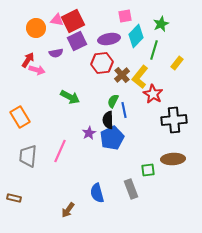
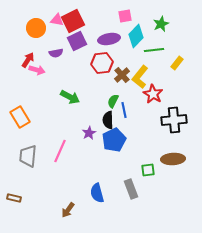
green line: rotated 66 degrees clockwise
blue pentagon: moved 2 px right, 2 px down
